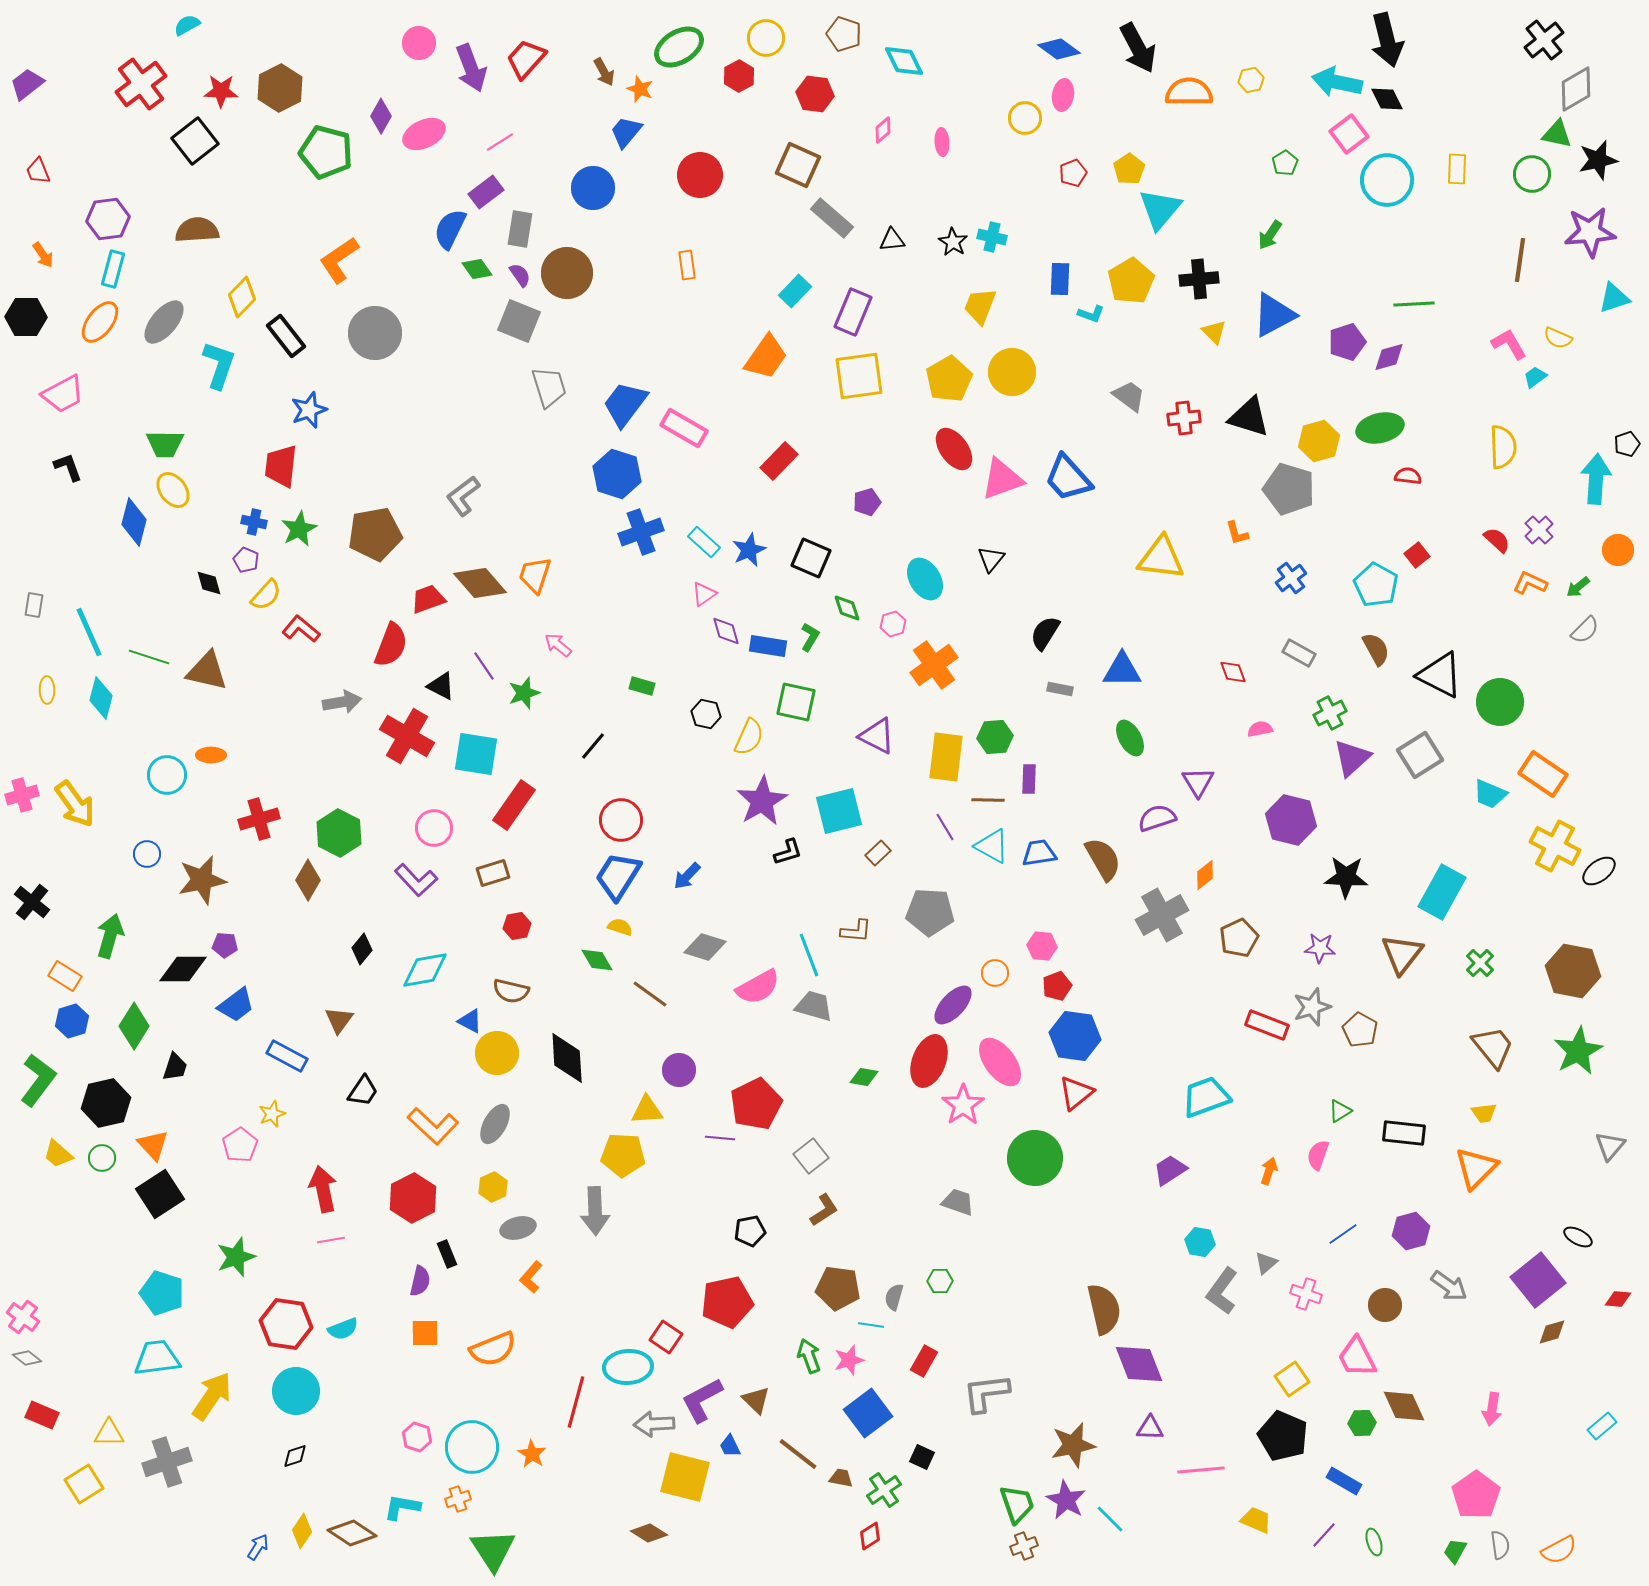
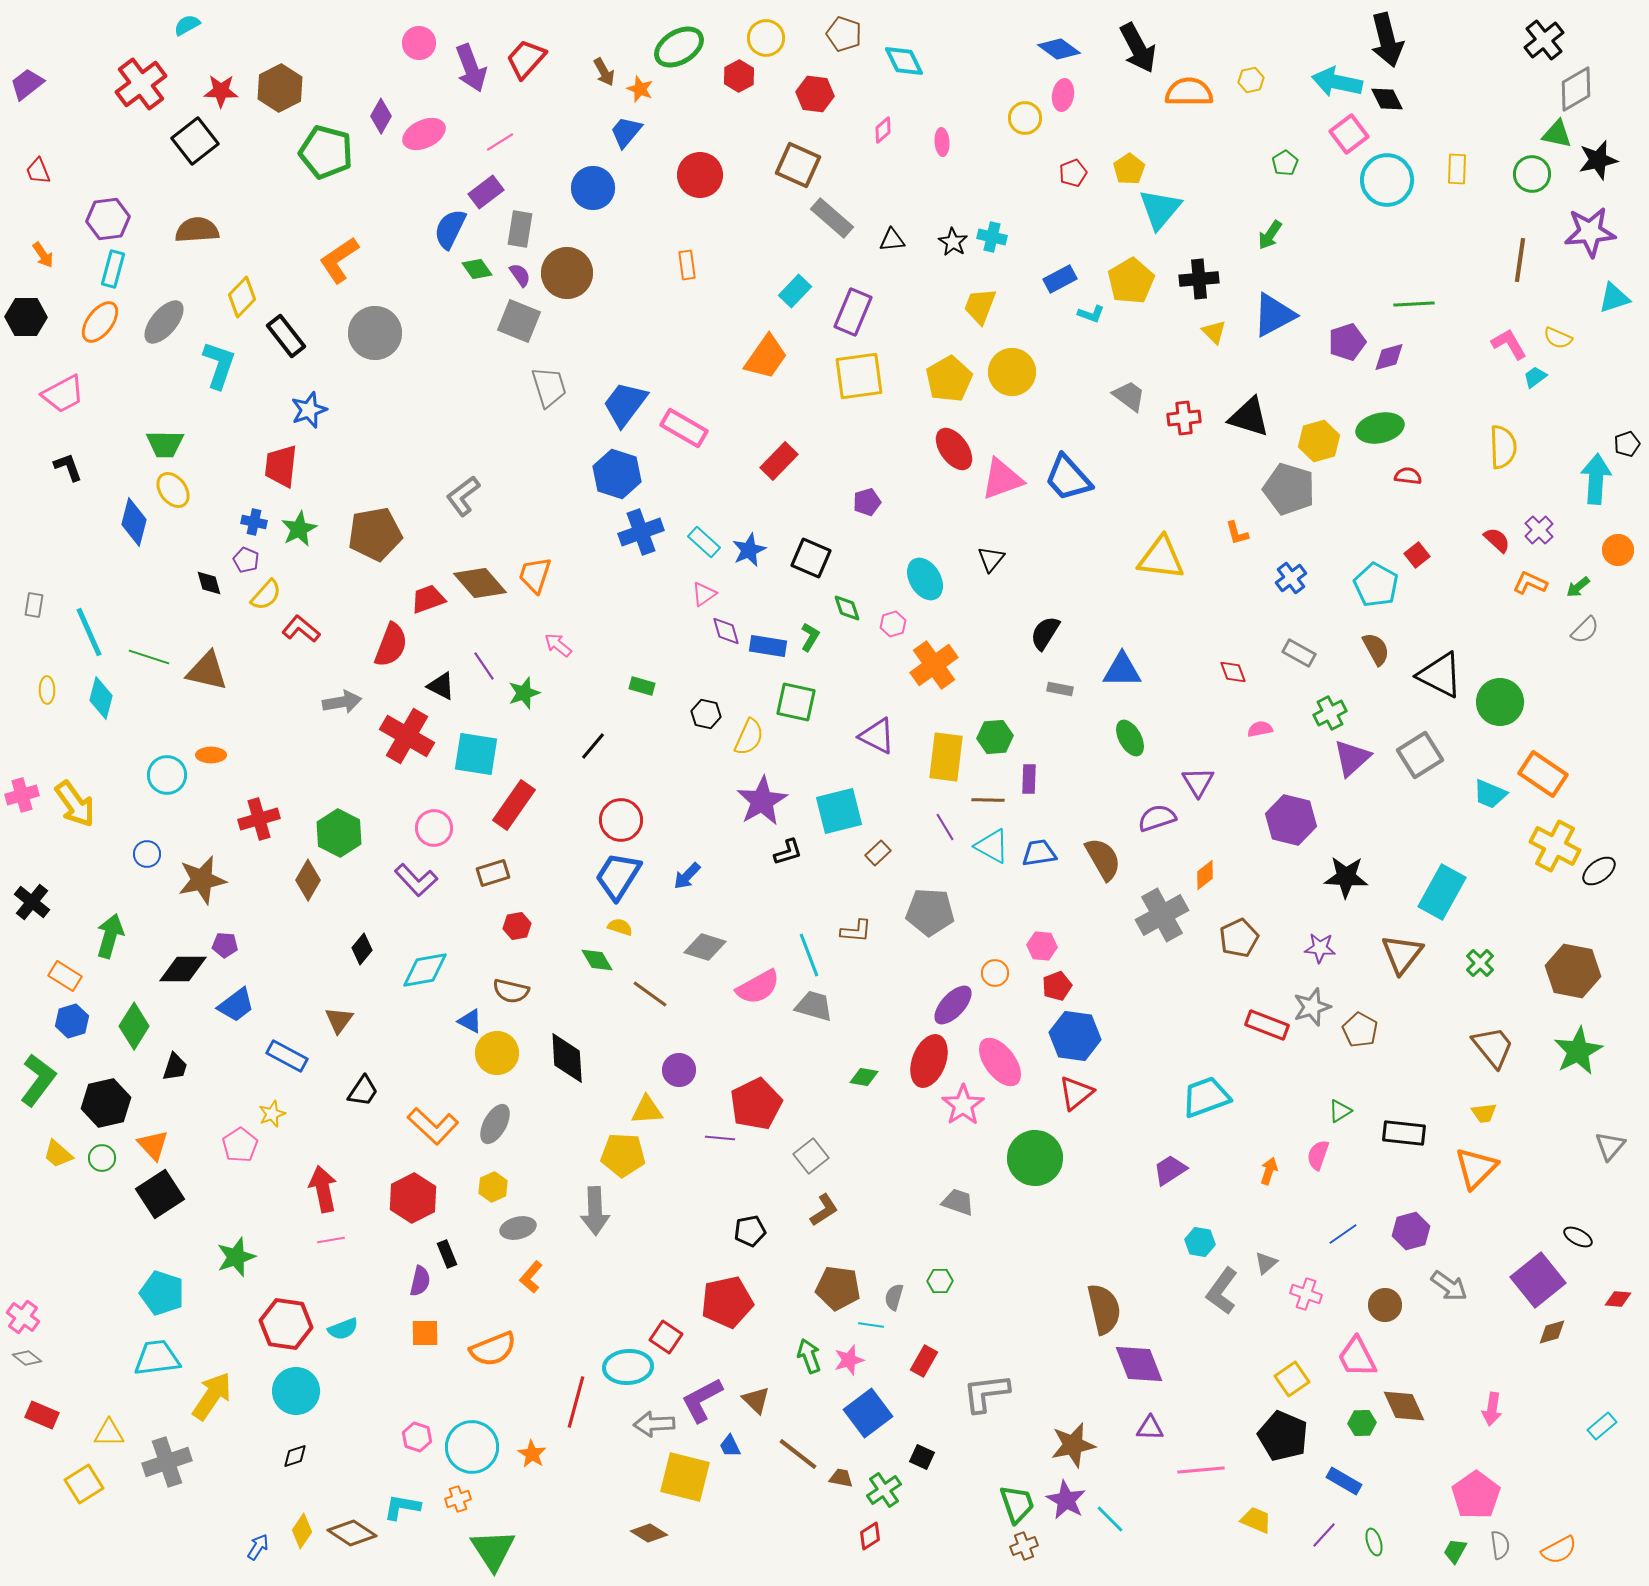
blue rectangle at (1060, 279): rotated 60 degrees clockwise
